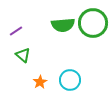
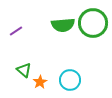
green triangle: moved 1 px right, 15 px down
